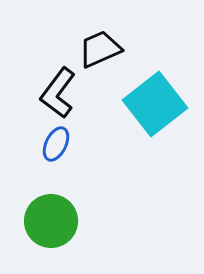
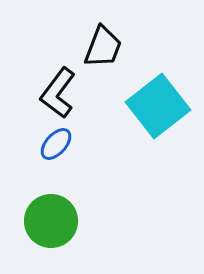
black trapezoid: moved 3 px right, 2 px up; rotated 135 degrees clockwise
cyan square: moved 3 px right, 2 px down
blue ellipse: rotated 16 degrees clockwise
